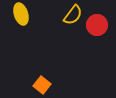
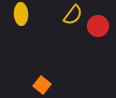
yellow ellipse: rotated 15 degrees clockwise
red circle: moved 1 px right, 1 px down
